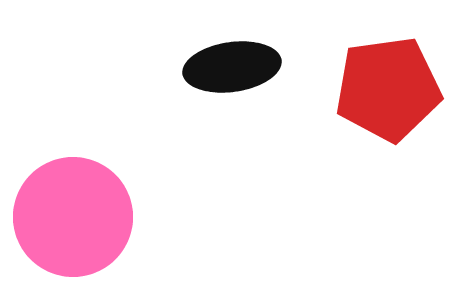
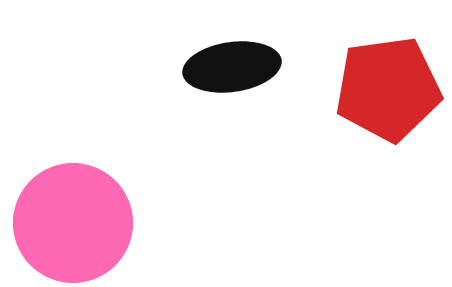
pink circle: moved 6 px down
